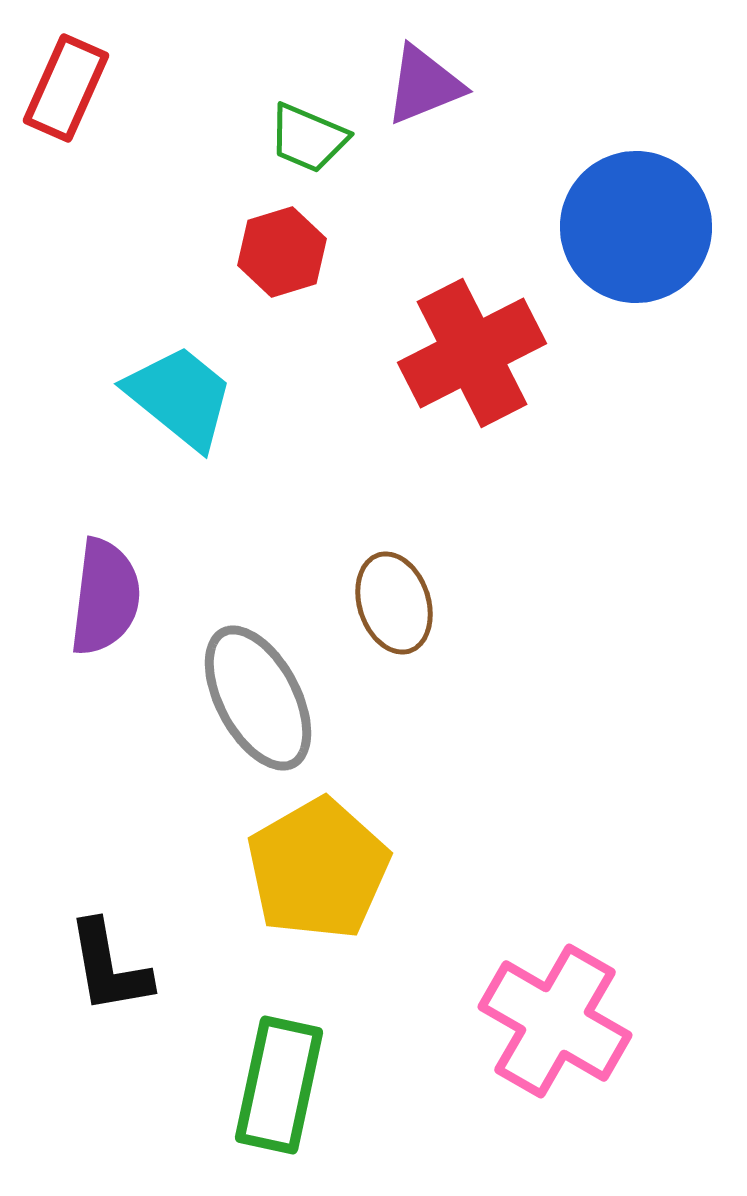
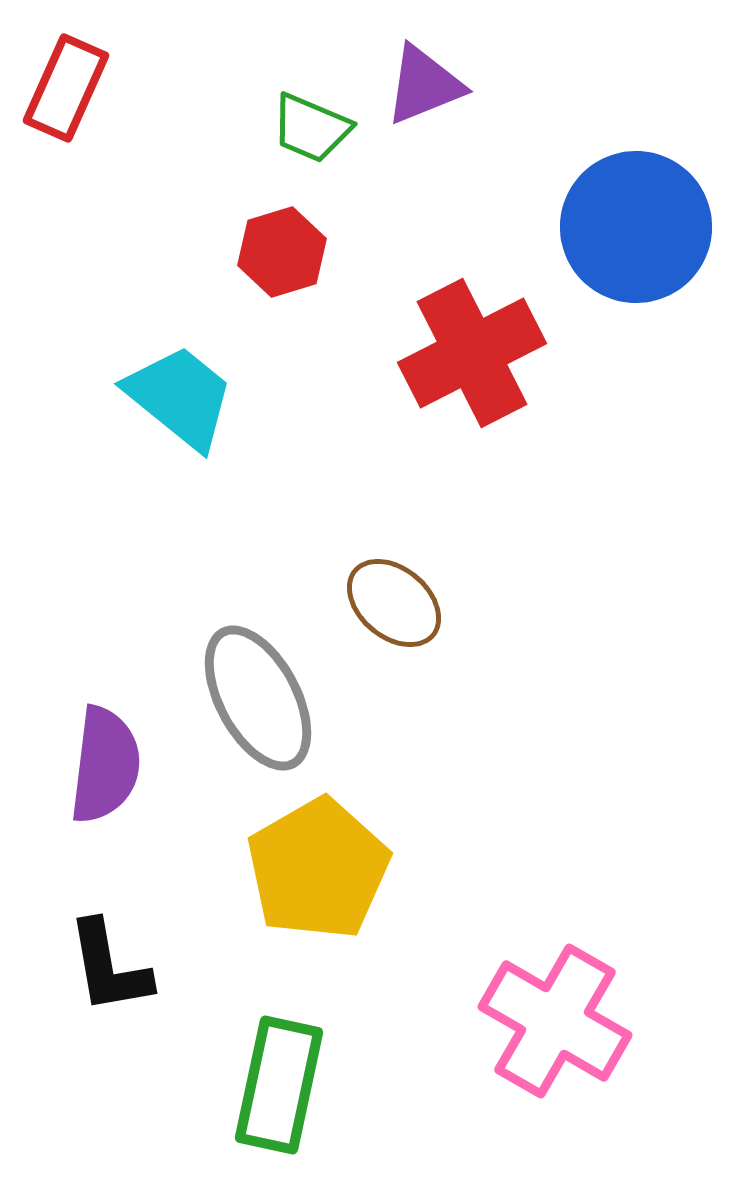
green trapezoid: moved 3 px right, 10 px up
purple semicircle: moved 168 px down
brown ellipse: rotated 32 degrees counterclockwise
